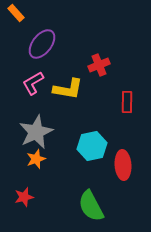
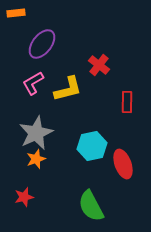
orange rectangle: rotated 54 degrees counterclockwise
red cross: rotated 30 degrees counterclockwise
yellow L-shape: rotated 24 degrees counterclockwise
gray star: moved 1 px down
red ellipse: moved 1 px up; rotated 16 degrees counterclockwise
